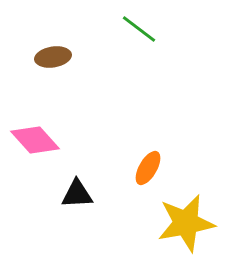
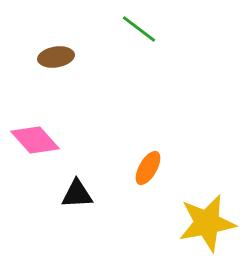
brown ellipse: moved 3 px right
yellow star: moved 21 px right
